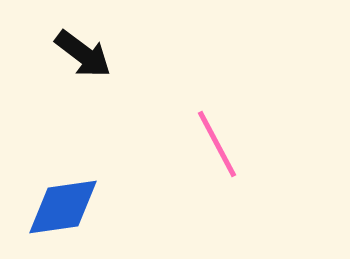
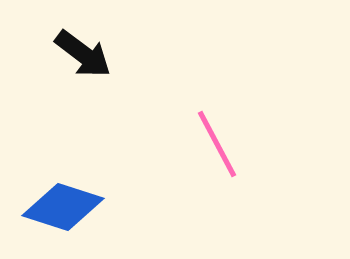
blue diamond: rotated 26 degrees clockwise
